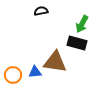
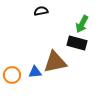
brown triangle: rotated 20 degrees counterclockwise
orange circle: moved 1 px left
